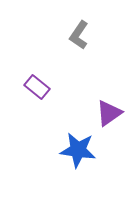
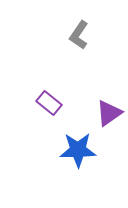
purple rectangle: moved 12 px right, 16 px down
blue star: rotated 9 degrees counterclockwise
